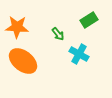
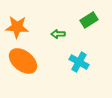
green arrow: rotated 128 degrees clockwise
cyan cross: moved 8 px down
